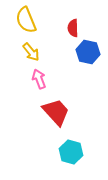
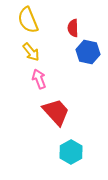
yellow semicircle: moved 2 px right
cyan hexagon: rotated 15 degrees clockwise
